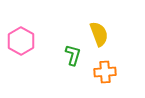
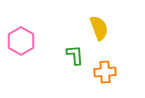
yellow semicircle: moved 6 px up
green L-shape: moved 2 px right; rotated 20 degrees counterclockwise
